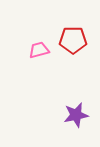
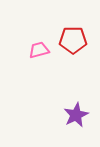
purple star: rotated 15 degrees counterclockwise
